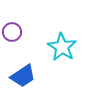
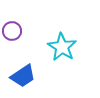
purple circle: moved 1 px up
